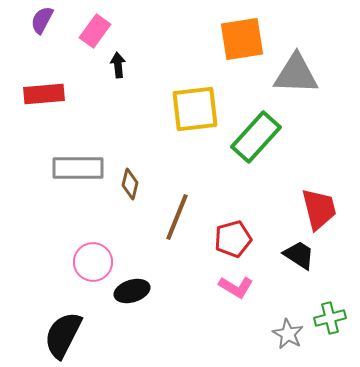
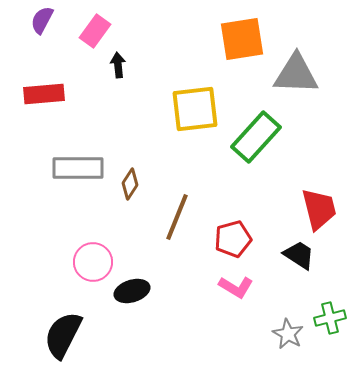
brown diamond: rotated 20 degrees clockwise
